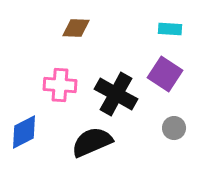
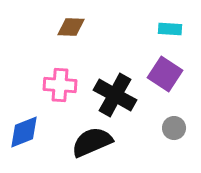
brown diamond: moved 5 px left, 1 px up
black cross: moved 1 px left, 1 px down
blue diamond: rotated 6 degrees clockwise
